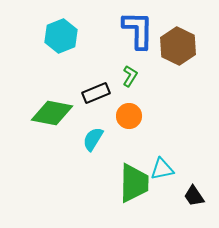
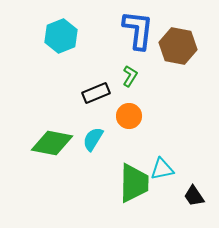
blue L-shape: rotated 6 degrees clockwise
brown hexagon: rotated 15 degrees counterclockwise
green diamond: moved 30 px down
